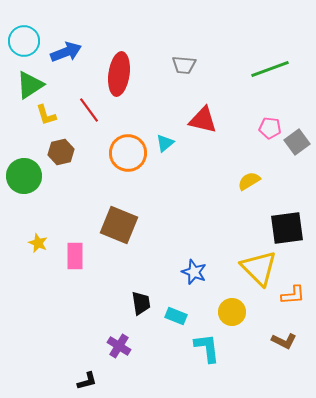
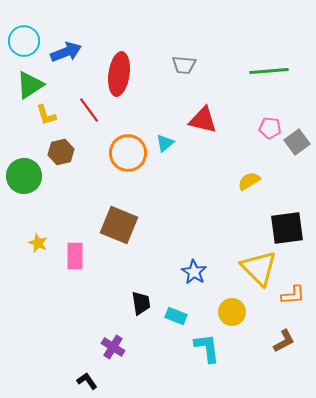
green line: moved 1 px left, 2 px down; rotated 15 degrees clockwise
blue star: rotated 10 degrees clockwise
brown L-shape: rotated 55 degrees counterclockwise
purple cross: moved 6 px left, 1 px down
black L-shape: rotated 110 degrees counterclockwise
